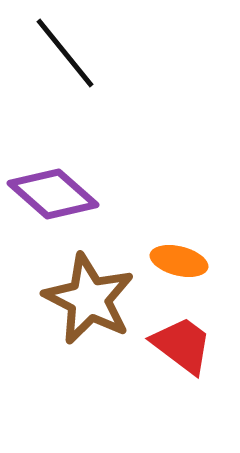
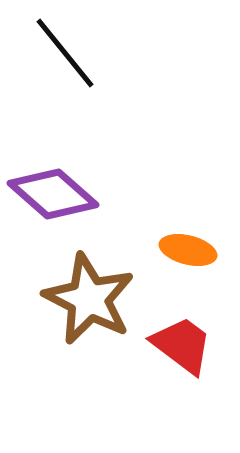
orange ellipse: moved 9 px right, 11 px up
